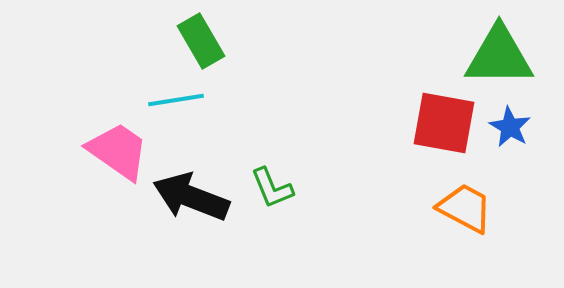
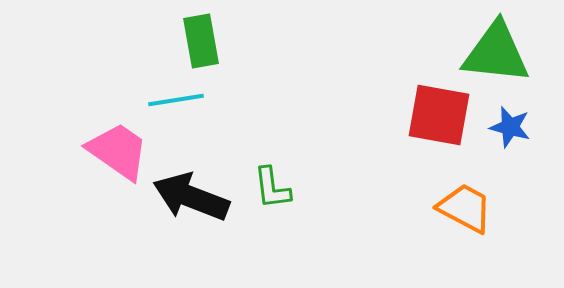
green rectangle: rotated 20 degrees clockwise
green triangle: moved 3 px left, 3 px up; rotated 6 degrees clockwise
red square: moved 5 px left, 8 px up
blue star: rotated 15 degrees counterclockwise
green L-shape: rotated 15 degrees clockwise
